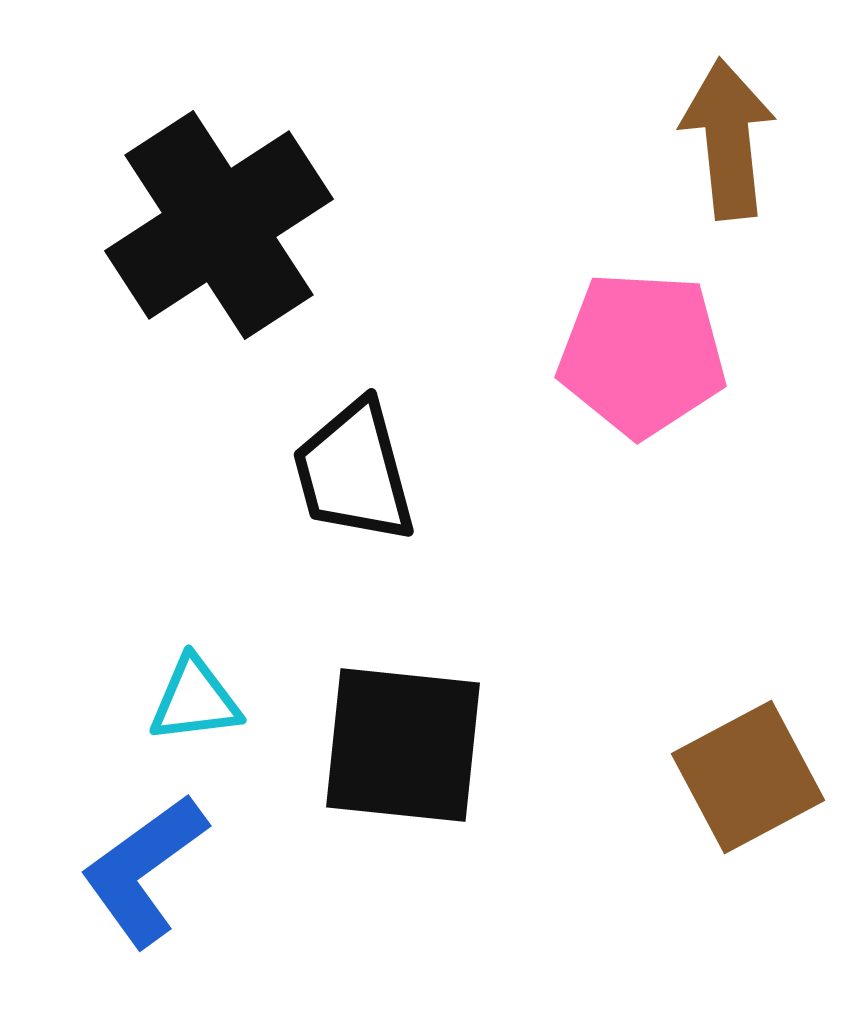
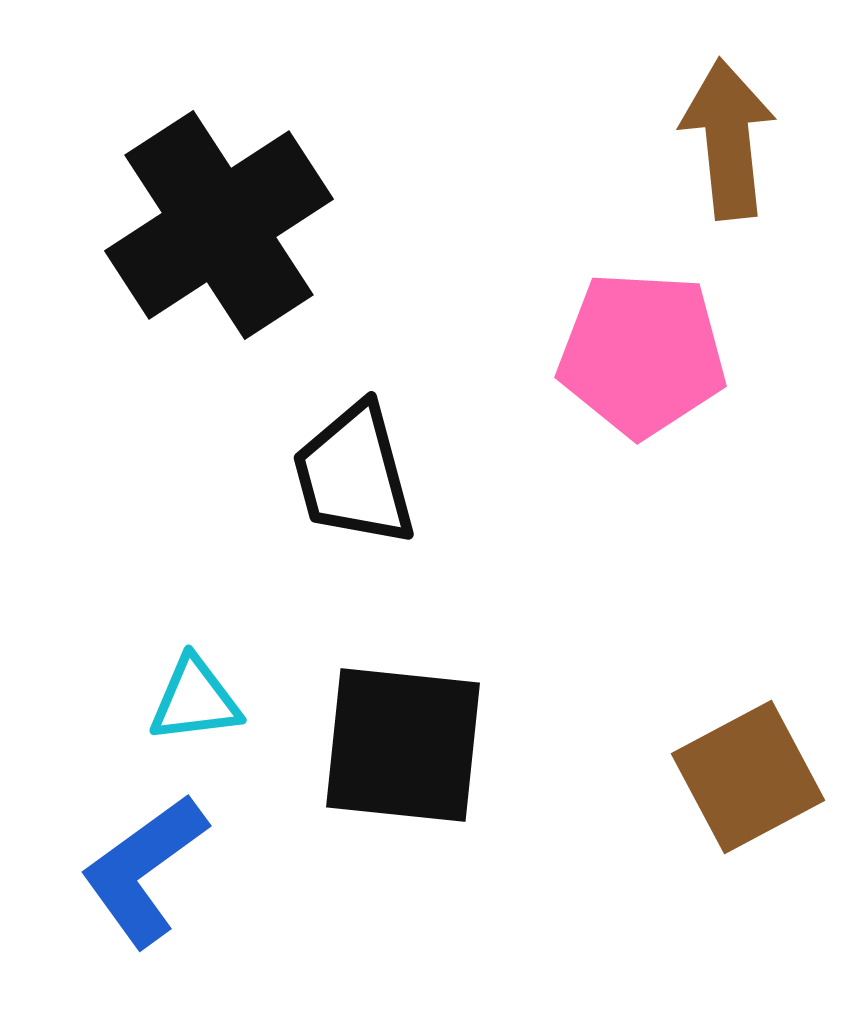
black trapezoid: moved 3 px down
